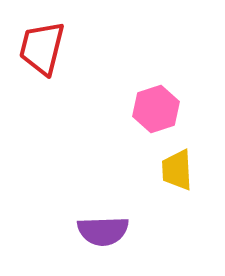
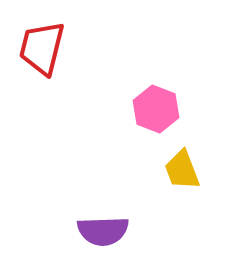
pink hexagon: rotated 21 degrees counterclockwise
yellow trapezoid: moved 5 px right; rotated 18 degrees counterclockwise
